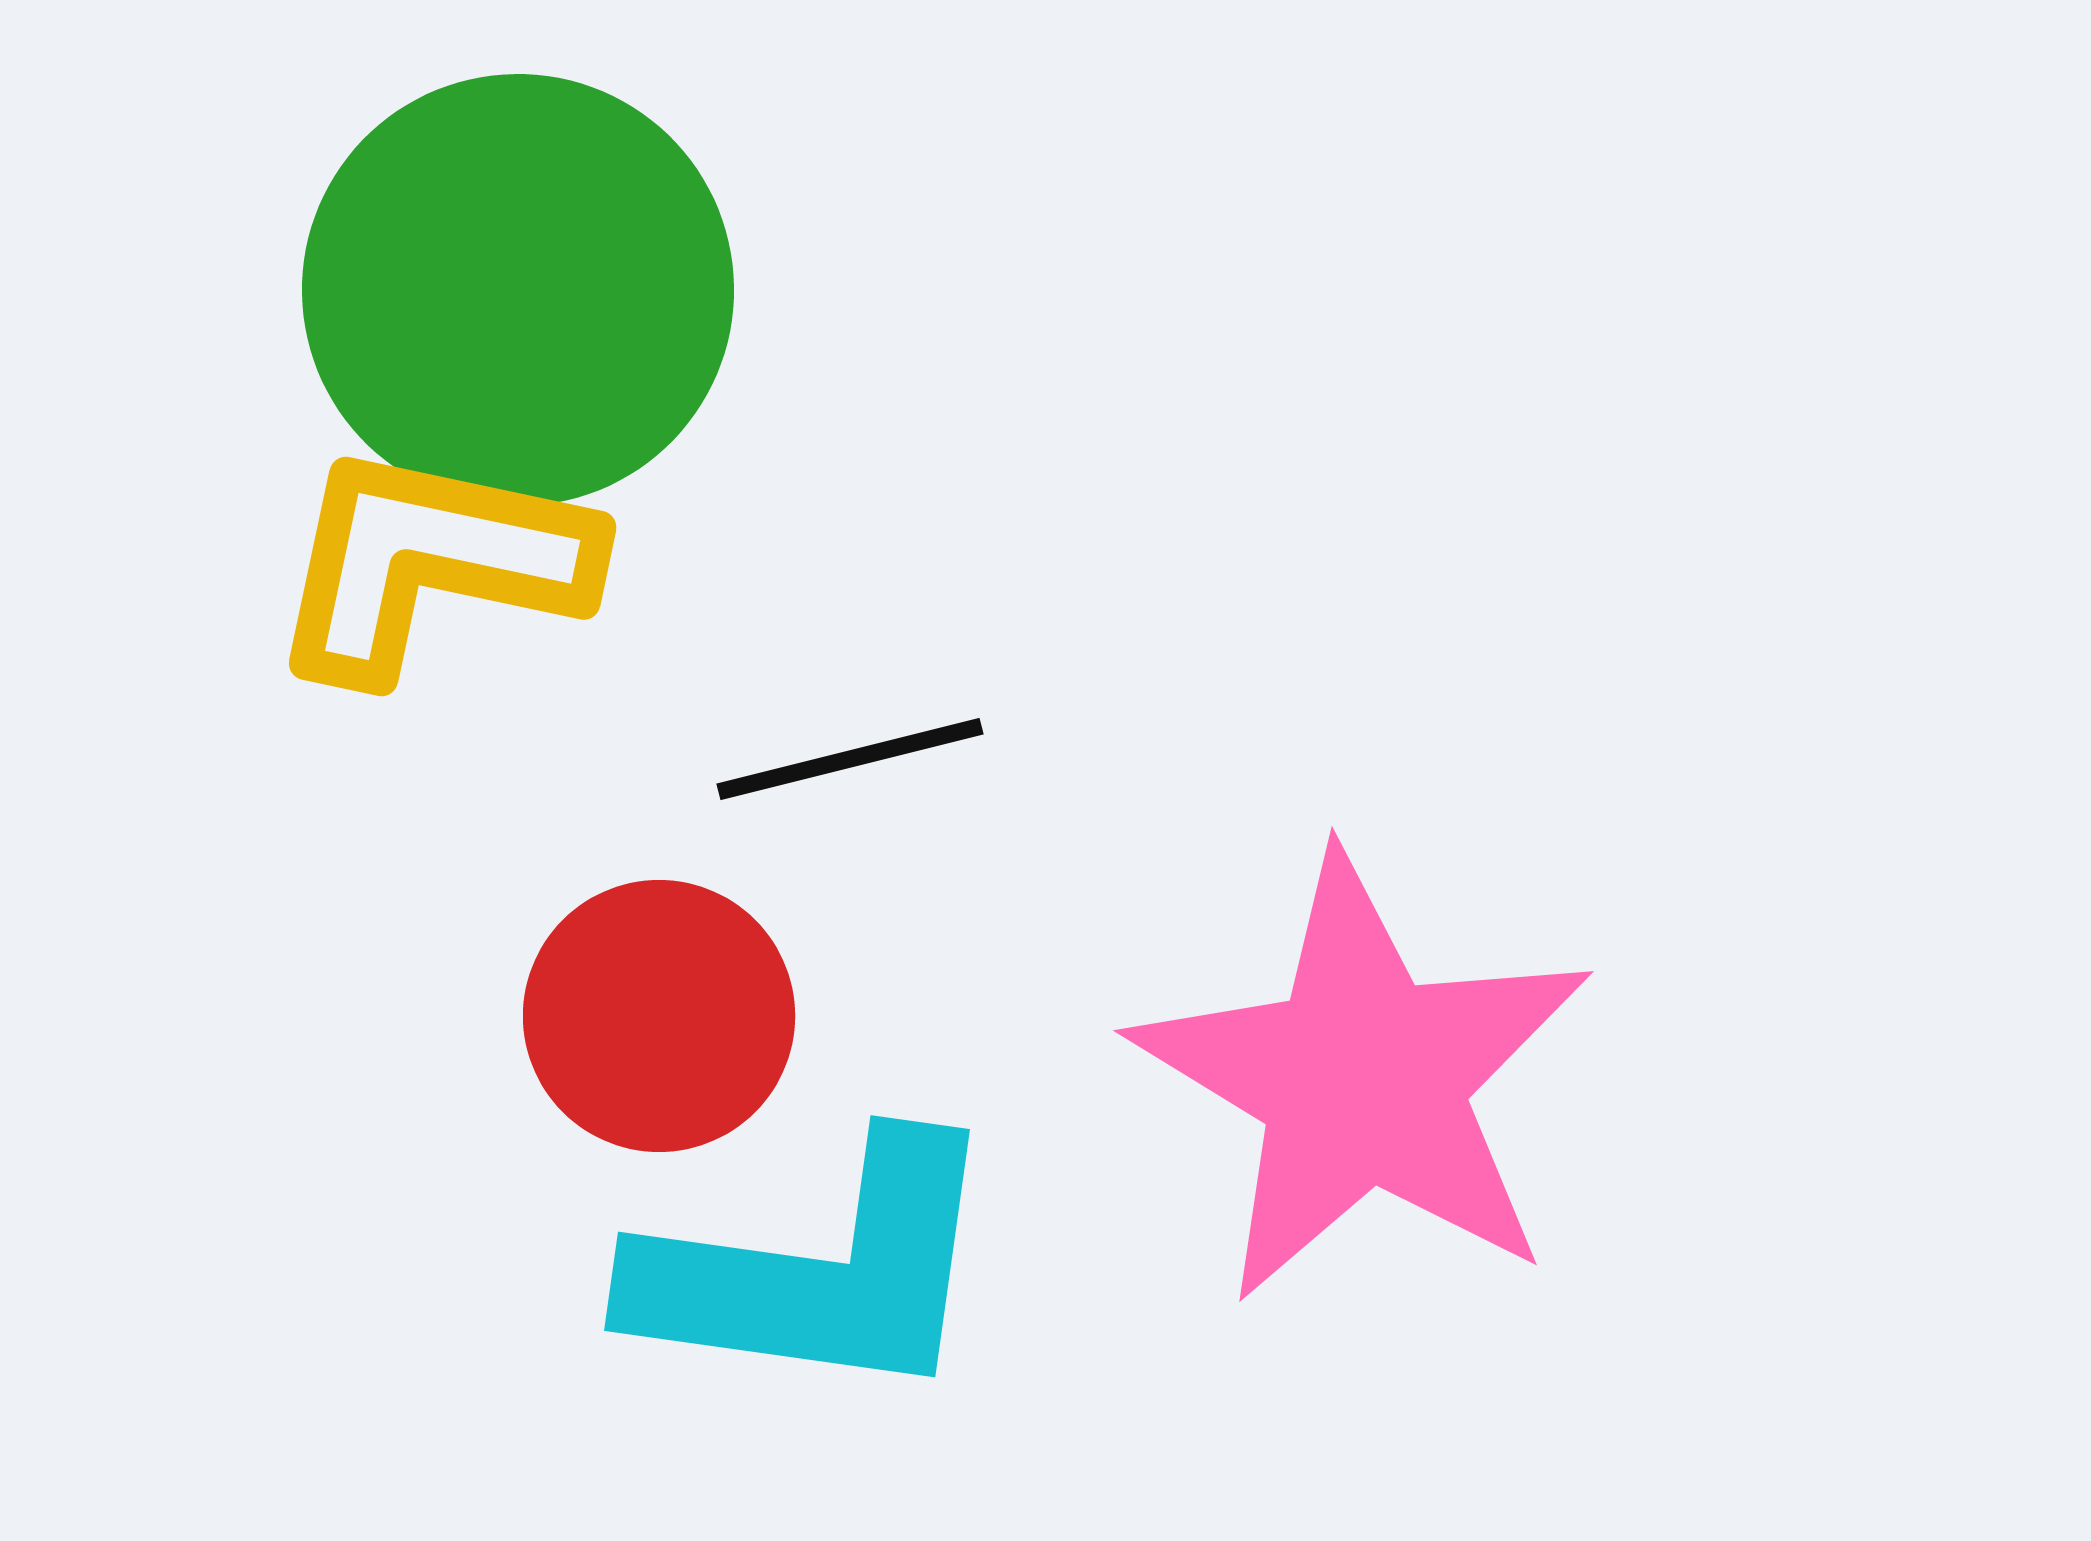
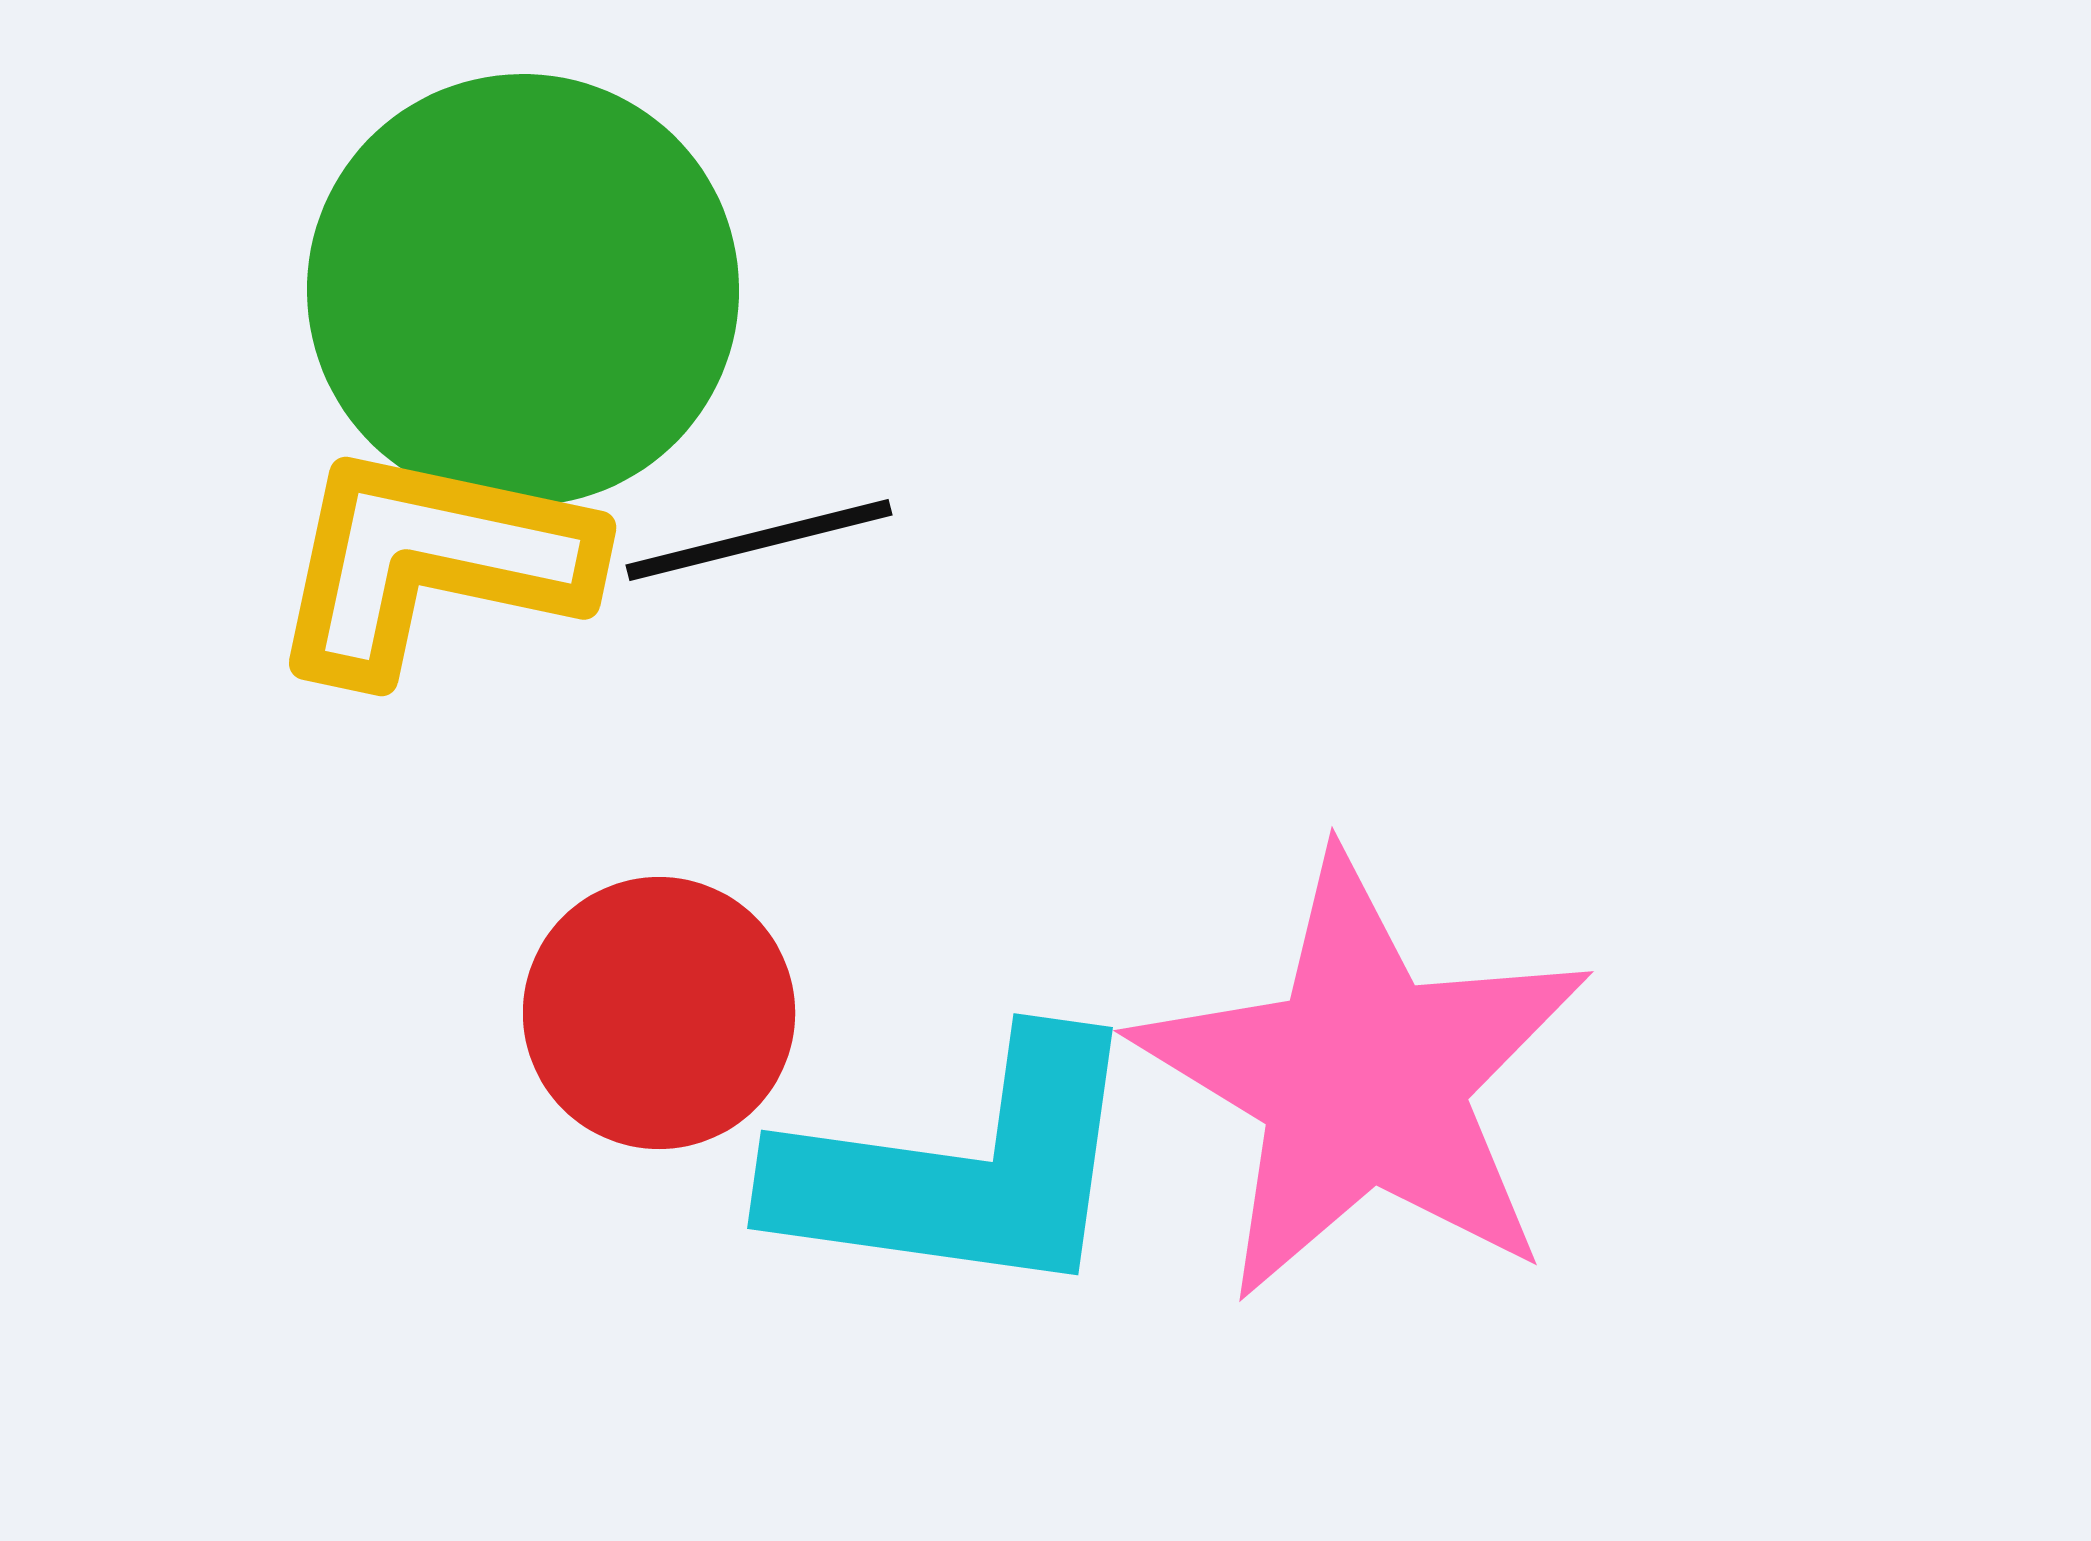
green circle: moved 5 px right
black line: moved 91 px left, 219 px up
red circle: moved 3 px up
cyan L-shape: moved 143 px right, 102 px up
